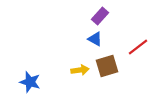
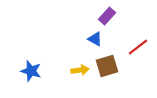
purple rectangle: moved 7 px right
blue star: moved 1 px right, 11 px up
